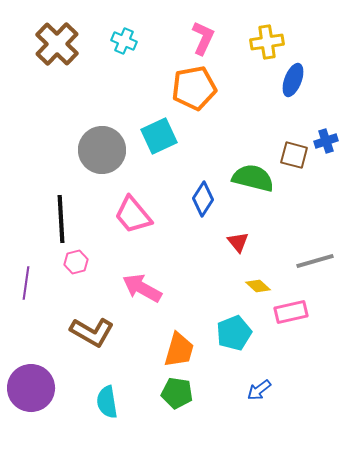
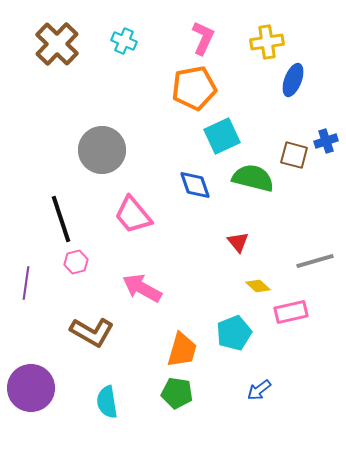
cyan square: moved 63 px right
blue diamond: moved 8 px left, 14 px up; rotated 52 degrees counterclockwise
black line: rotated 15 degrees counterclockwise
orange trapezoid: moved 3 px right
